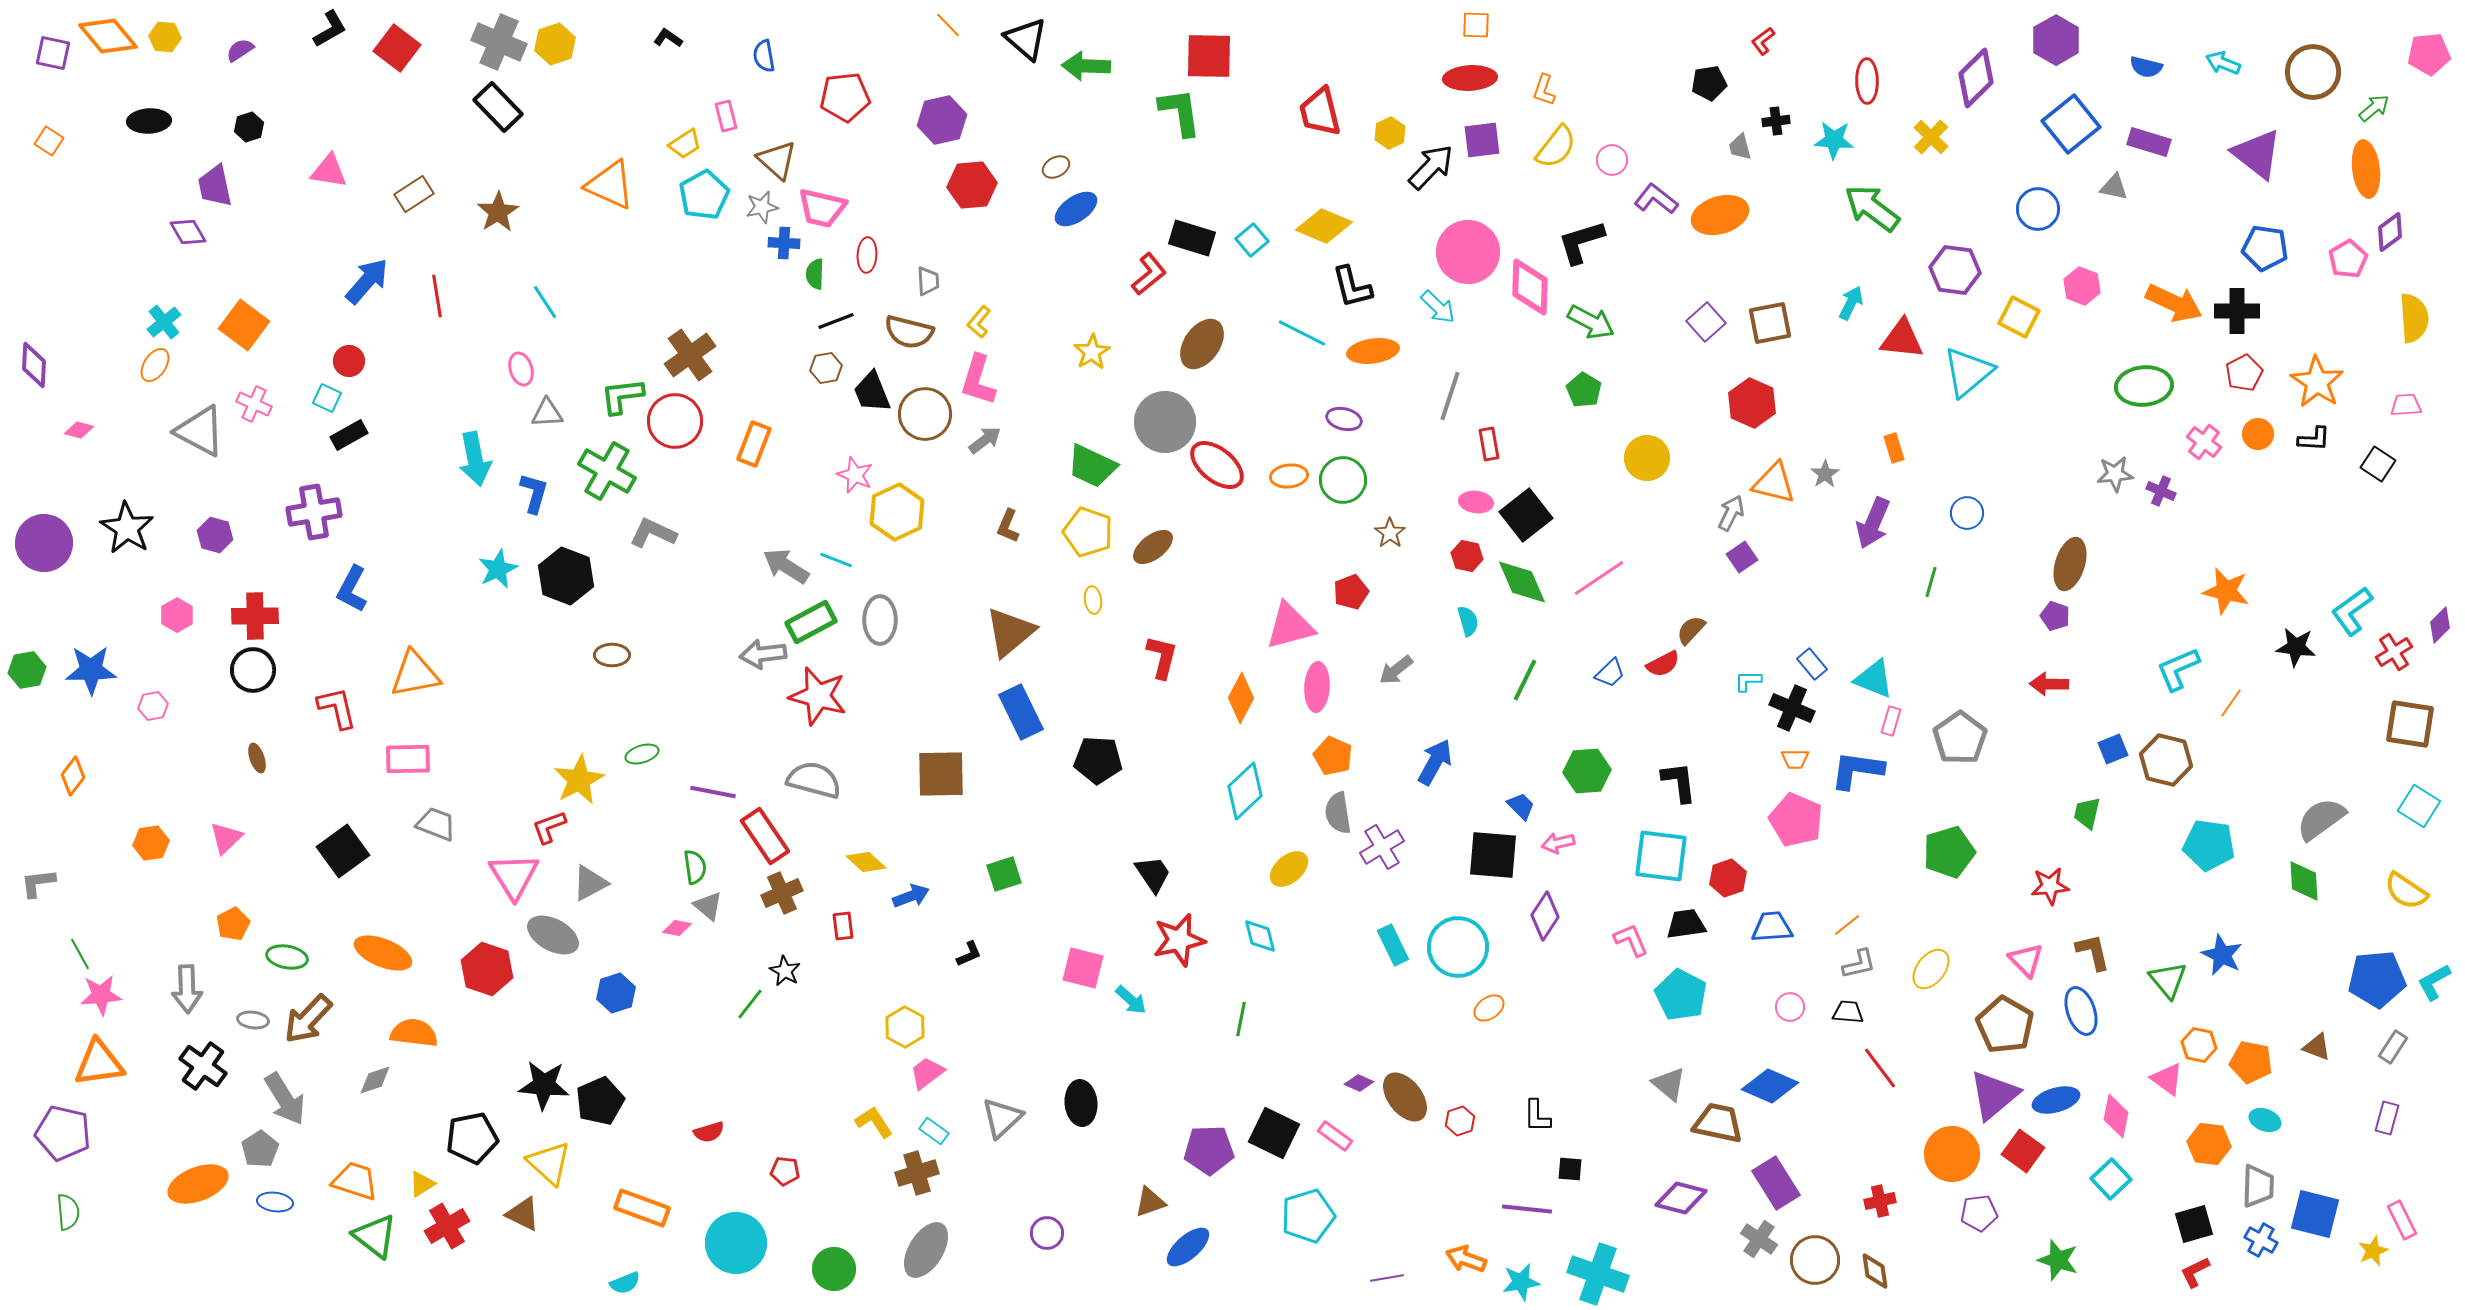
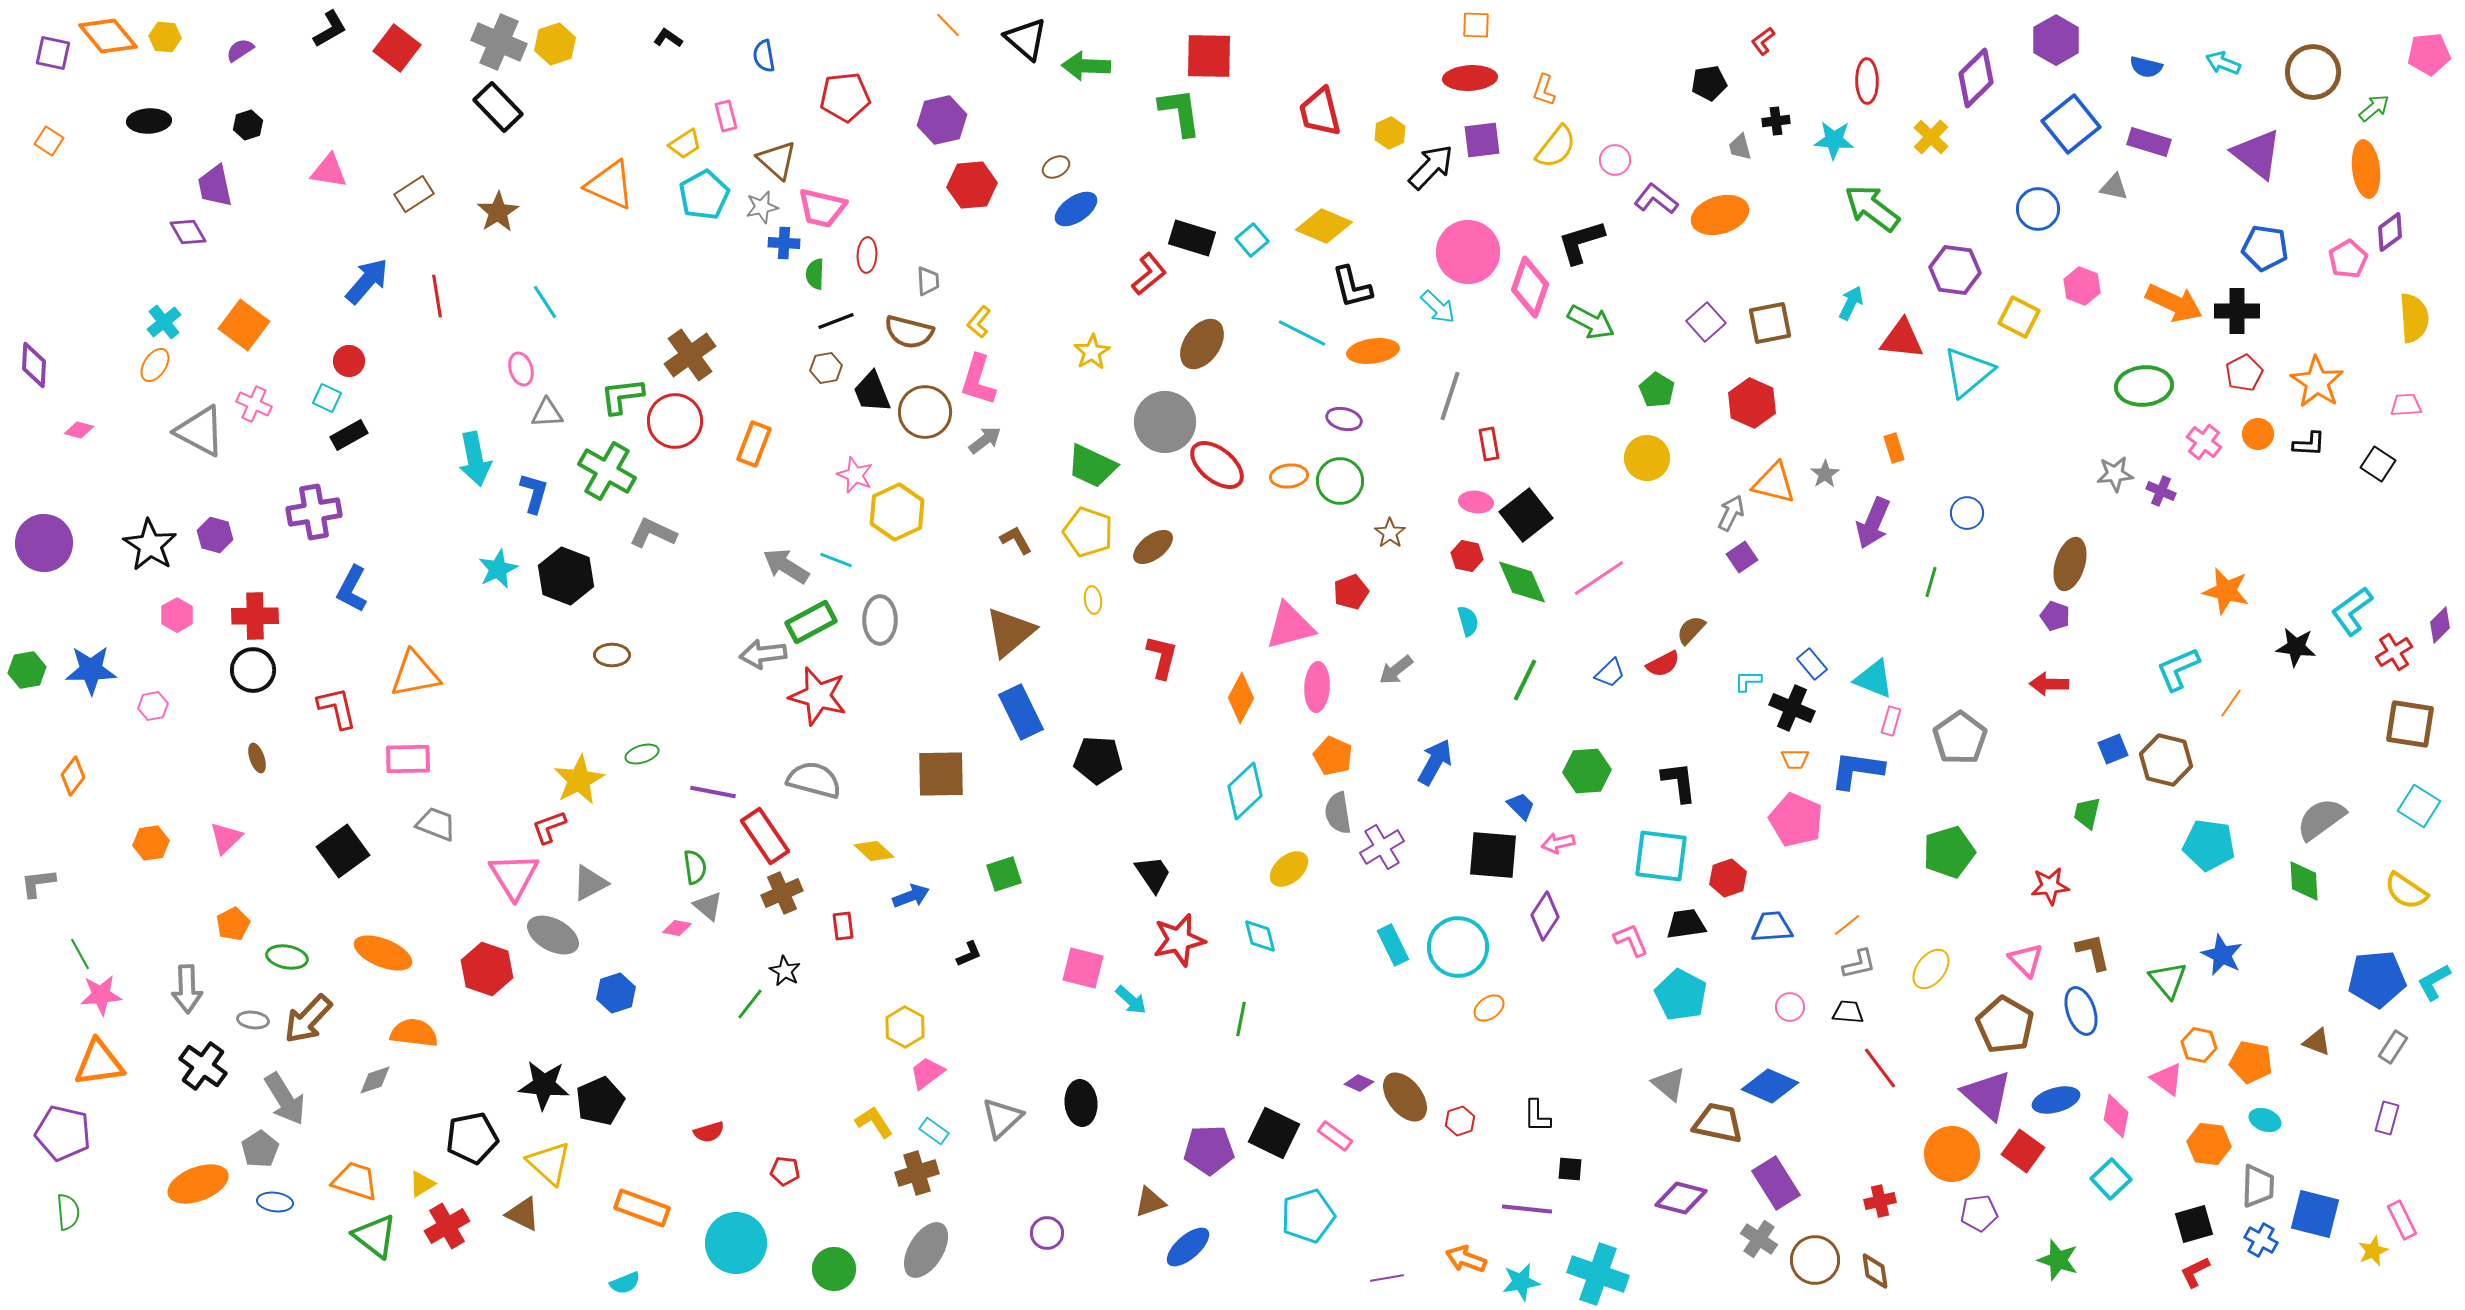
black hexagon at (249, 127): moved 1 px left, 2 px up
pink circle at (1612, 160): moved 3 px right
pink diamond at (1530, 287): rotated 18 degrees clockwise
green pentagon at (1584, 390): moved 73 px right
brown circle at (925, 414): moved 2 px up
black L-shape at (2314, 439): moved 5 px left, 5 px down
green circle at (1343, 480): moved 3 px left, 1 px down
brown L-shape at (1008, 526): moved 8 px right, 14 px down; rotated 128 degrees clockwise
black star at (127, 528): moved 23 px right, 17 px down
yellow diamond at (866, 862): moved 8 px right, 11 px up
brown triangle at (2317, 1047): moved 5 px up
purple triangle at (1994, 1095): moved 7 px left; rotated 38 degrees counterclockwise
